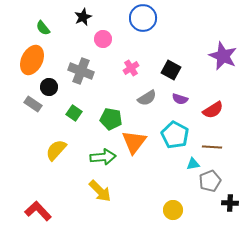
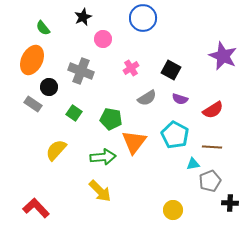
red L-shape: moved 2 px left, 3 px up
